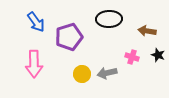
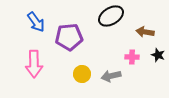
black ellipse: moved 2 px right, 3 px up; rotated 30 degrees counterclockwise
brown arrow: moved 2 px left, 1 px down
purple pentagon: rotated 12 degrees clockwise
pink cross: rotated 16 degrees counterclockwise
gray arrow: moved 4 px right, 3 px down
